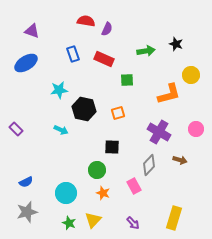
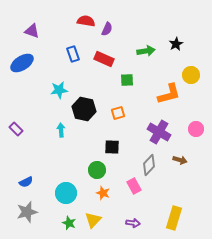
black star: rotated 24 degrees clockwise
blue ellipse: moved 4 px left
cyan arrow: rotated 120 degrees counterclockwise
purple arrow: rotated 40 degrees counterclockwise
